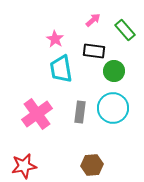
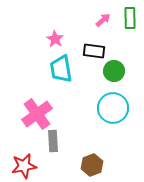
pink arrow: moved 10 px right
green rectangle: moved 5 px right, 12 px up; rotated 40 degrees clockwise
gray rectangle: moved 27 px left, 29 px down; rotated 10 degrees counterclockwise
brown hexagon: rotated 15 degrees counterclockwise
